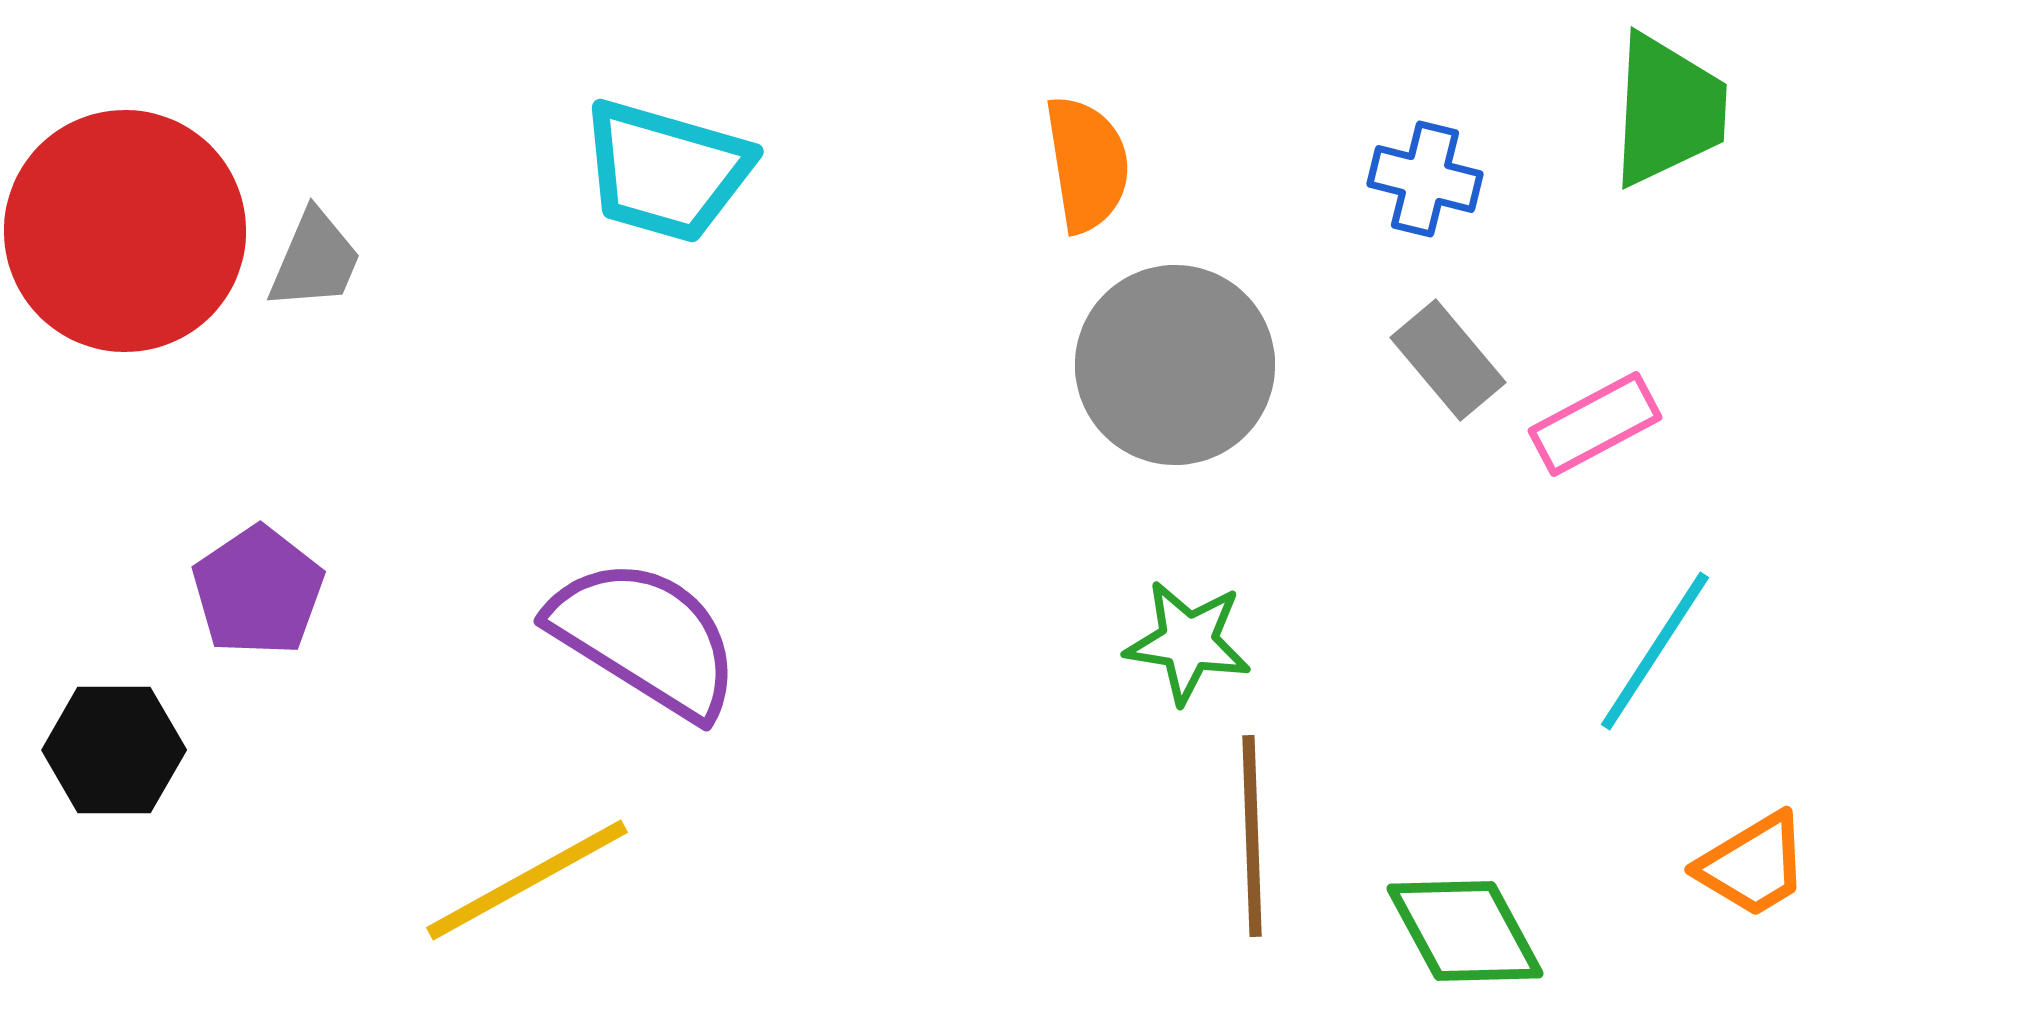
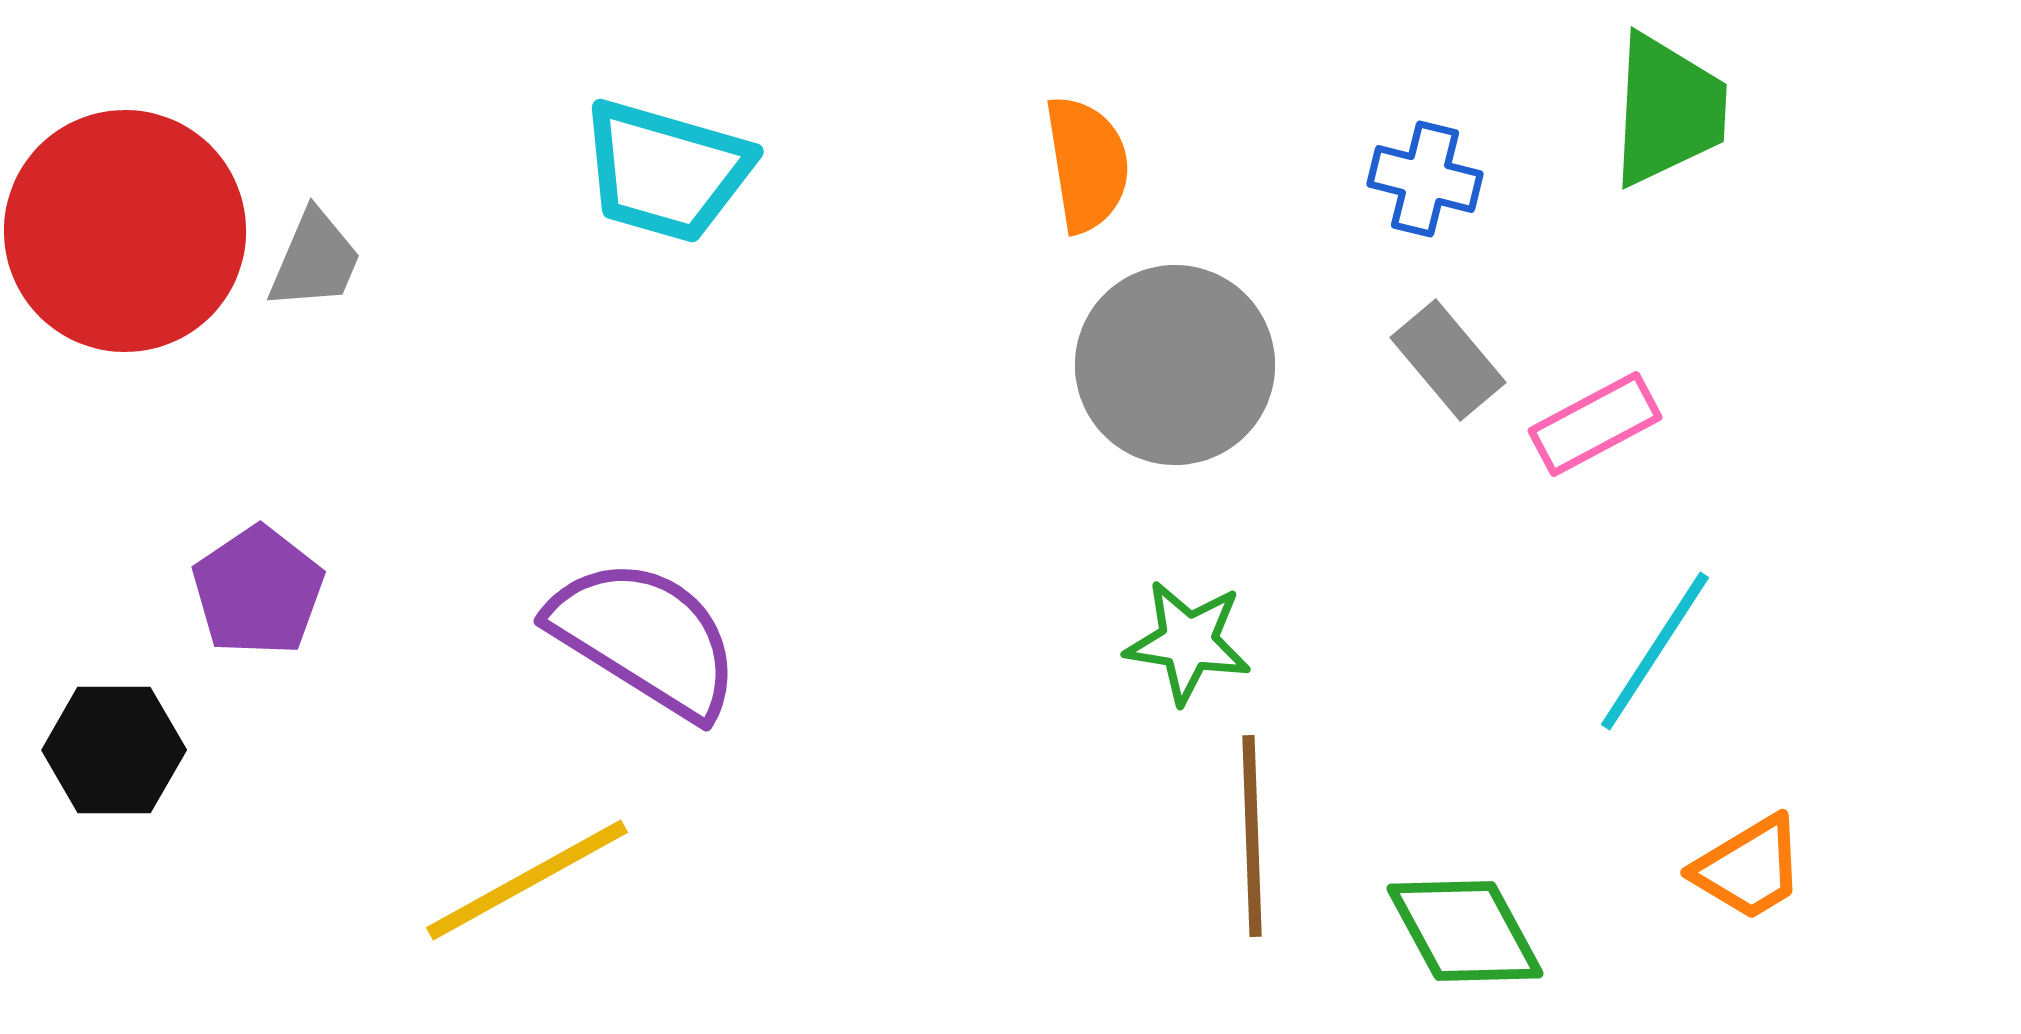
orange trapezoid: moved 4 px left, 3 px down
